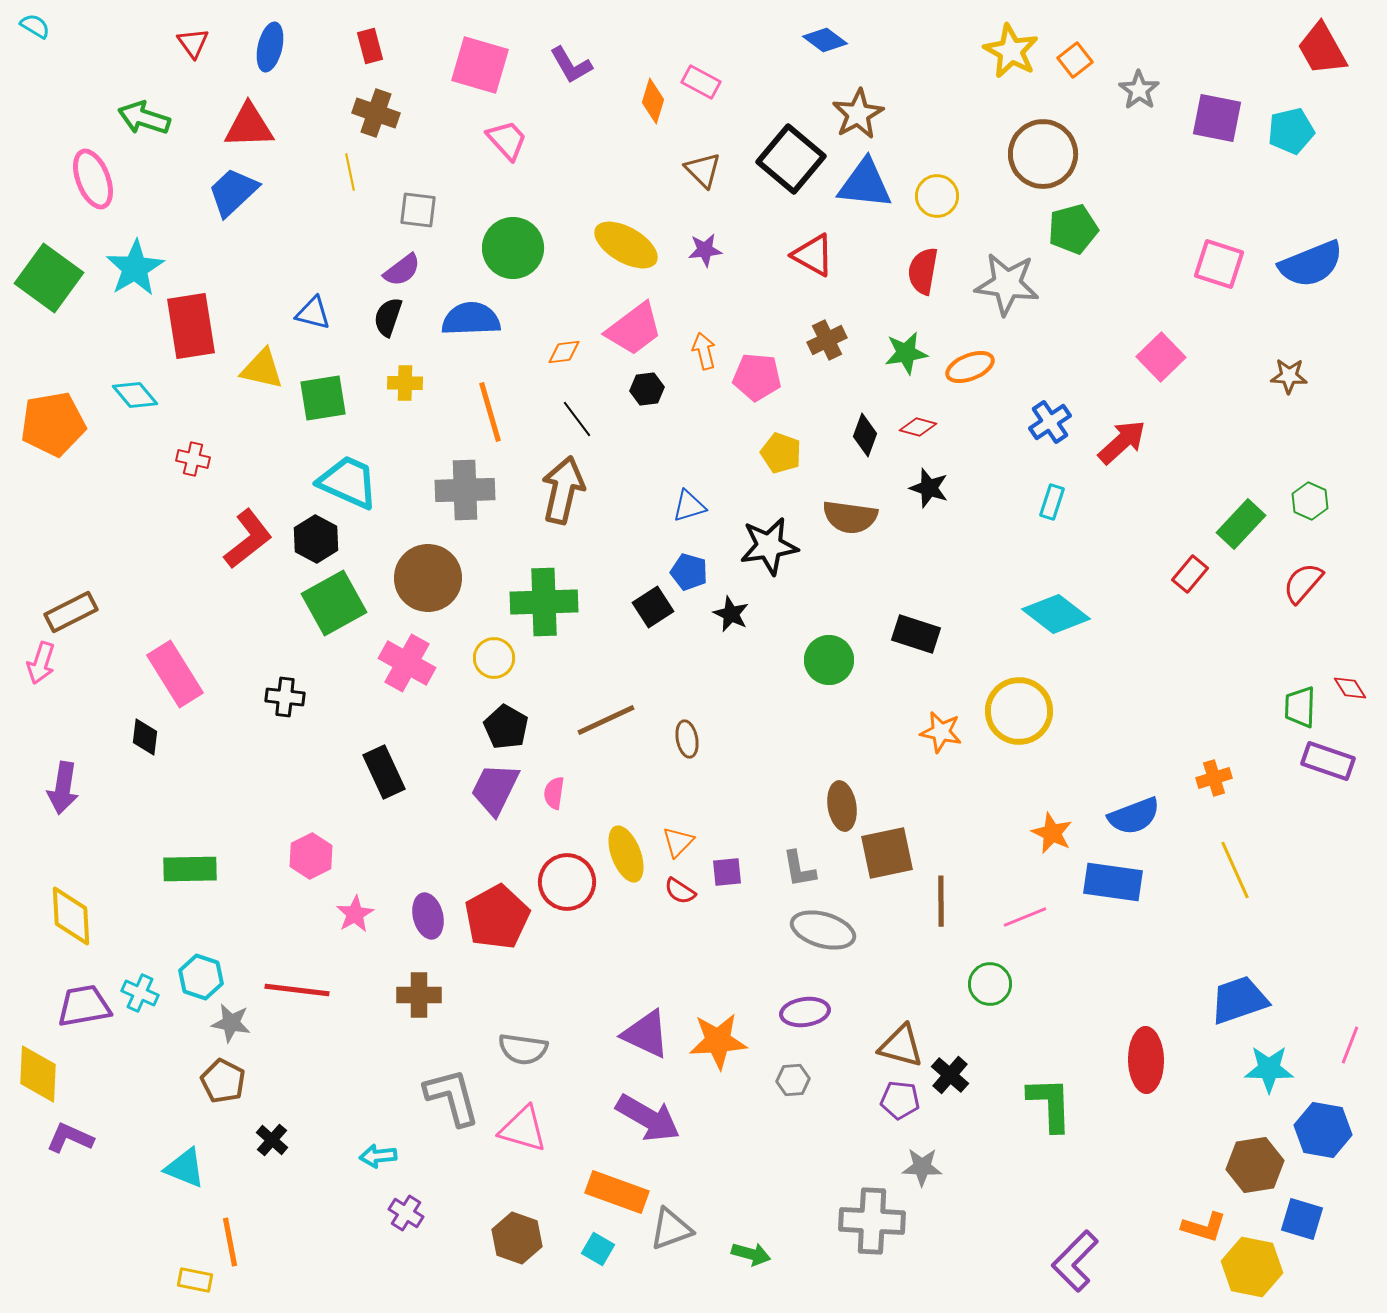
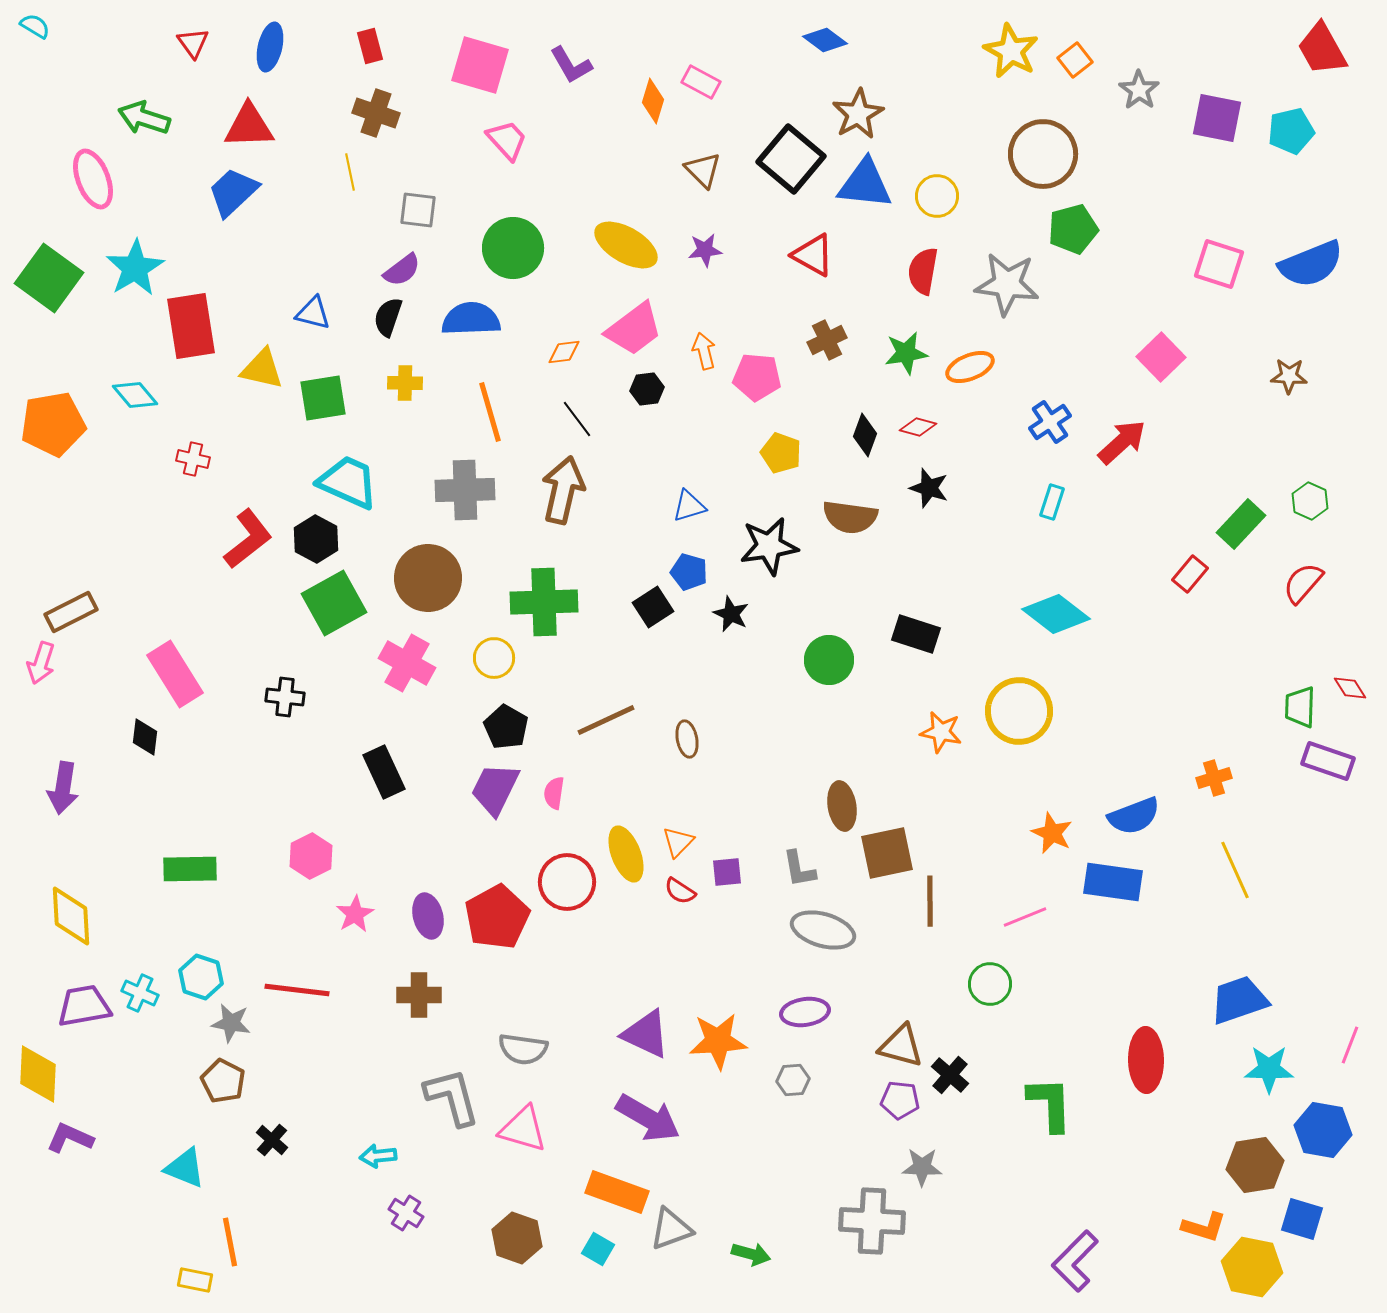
brown line at (941, 901): moved 11 px left
